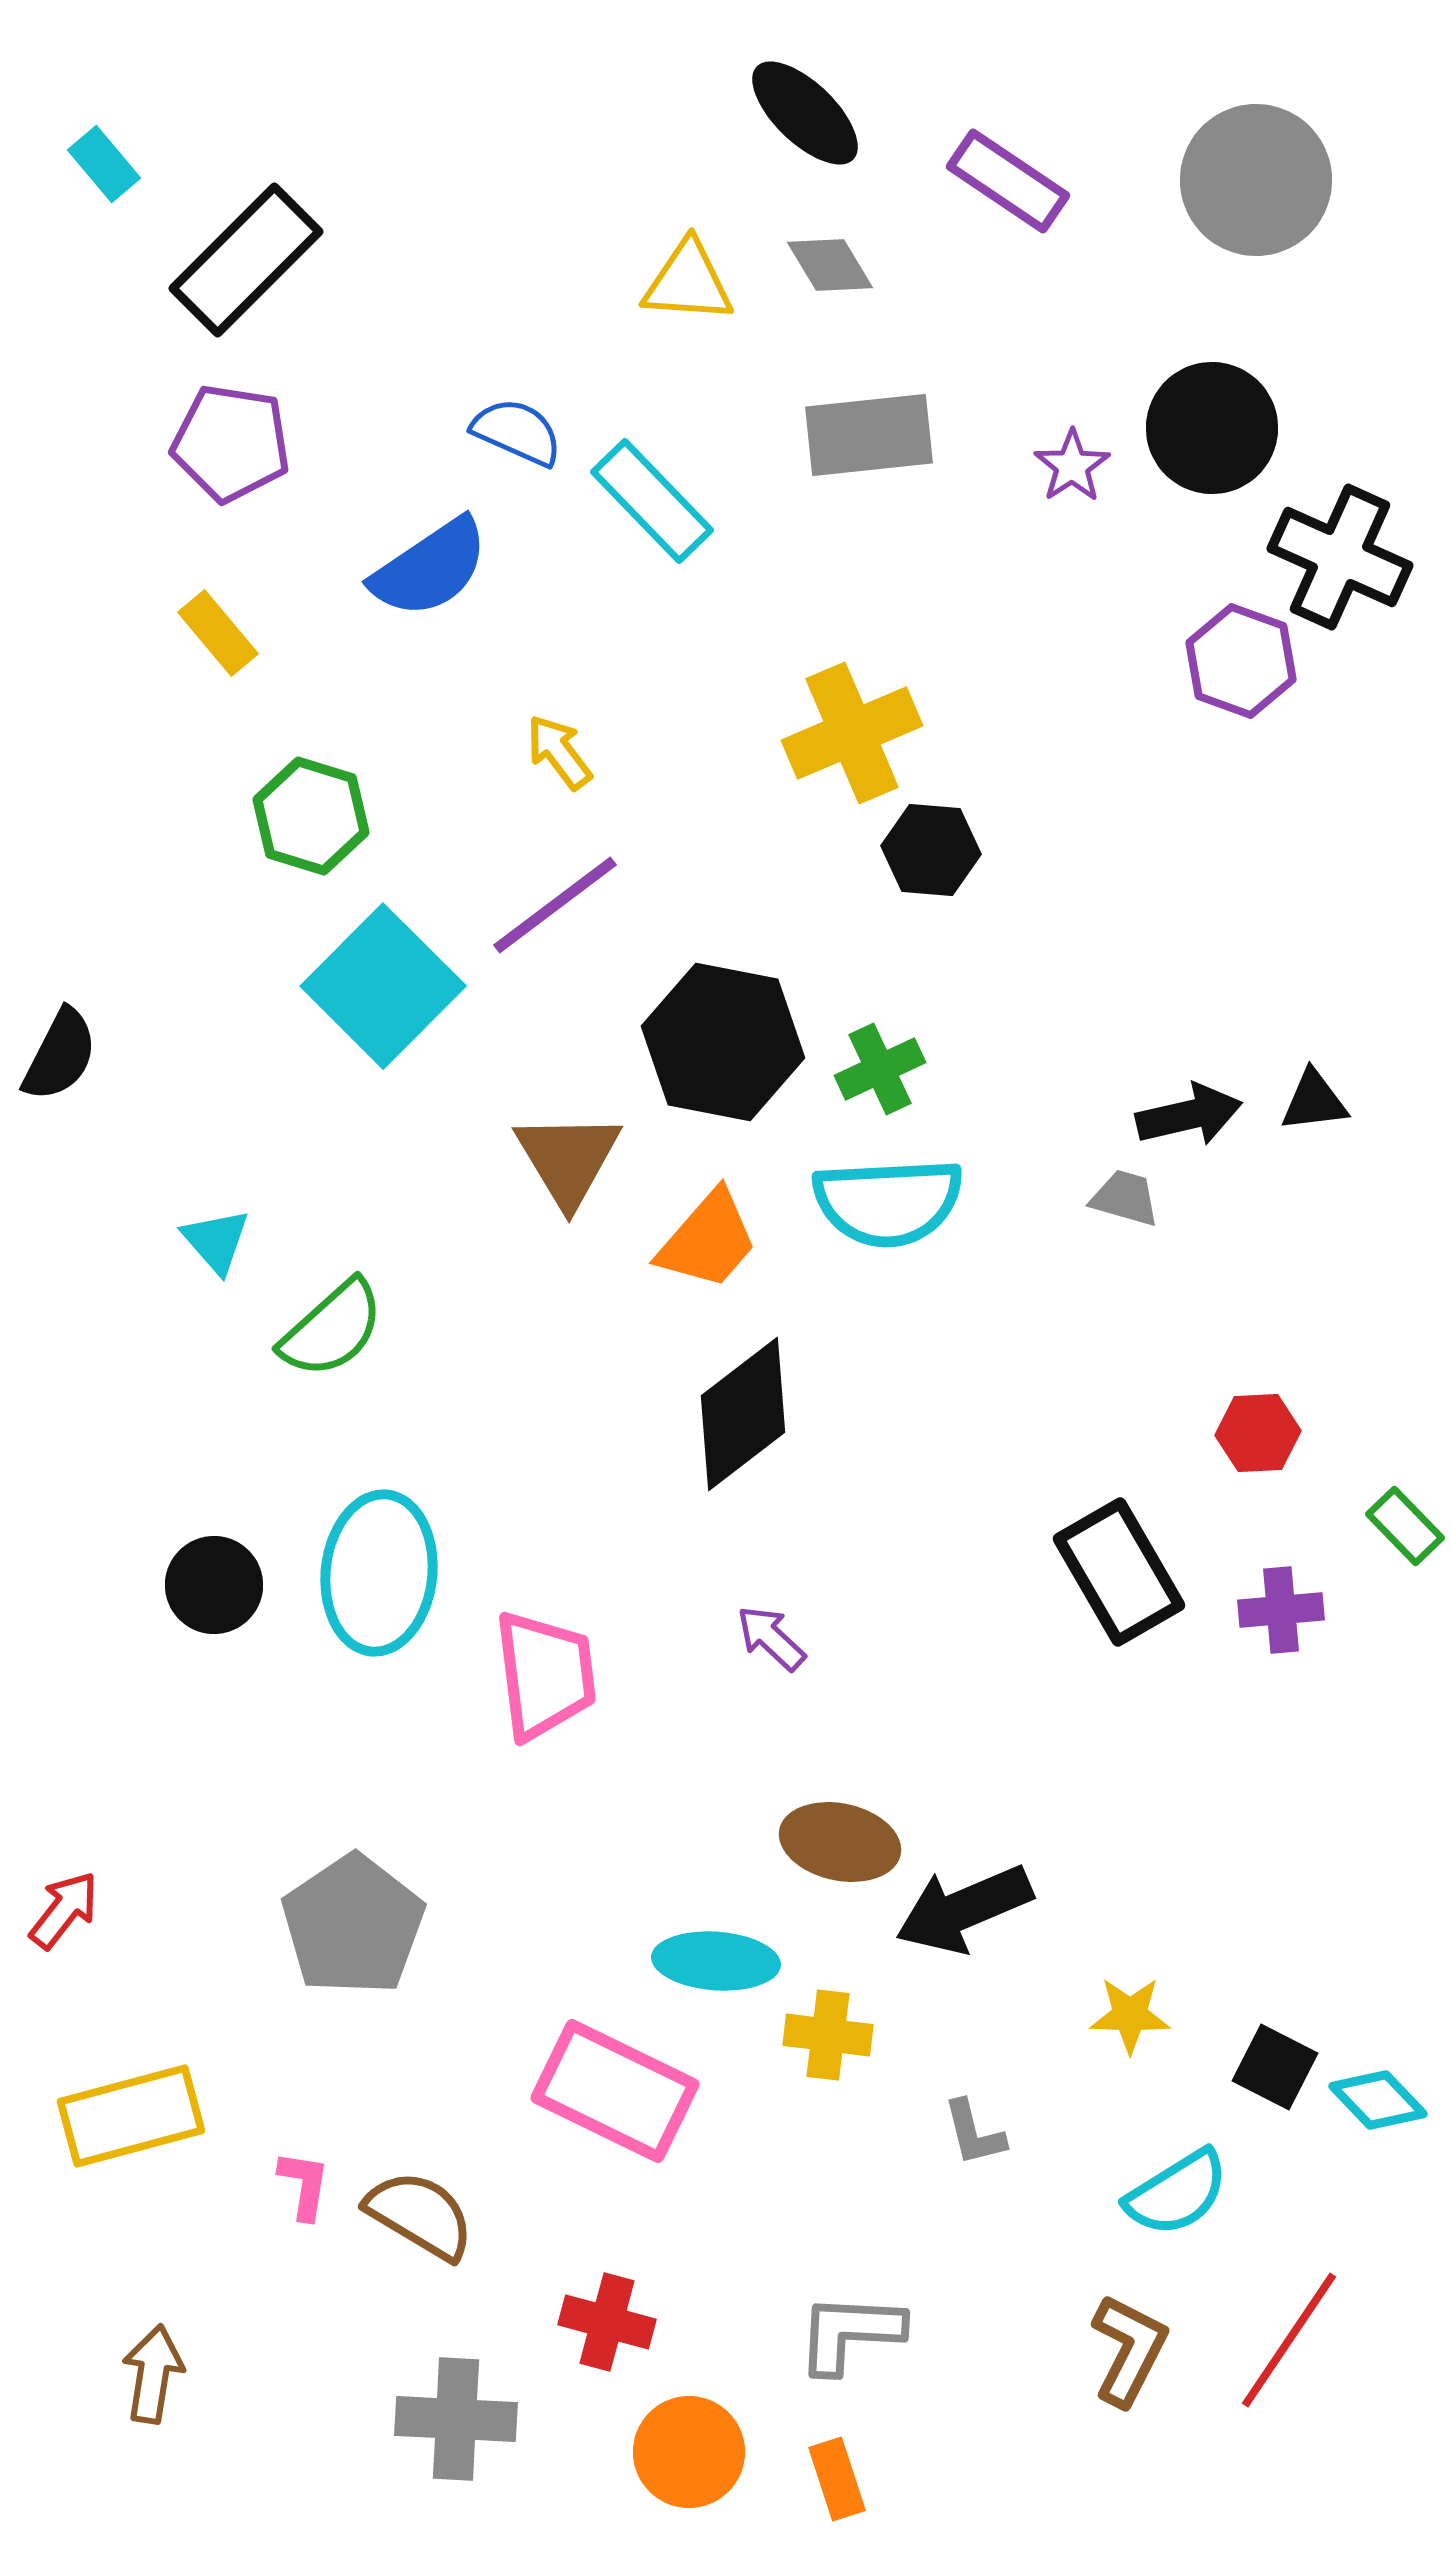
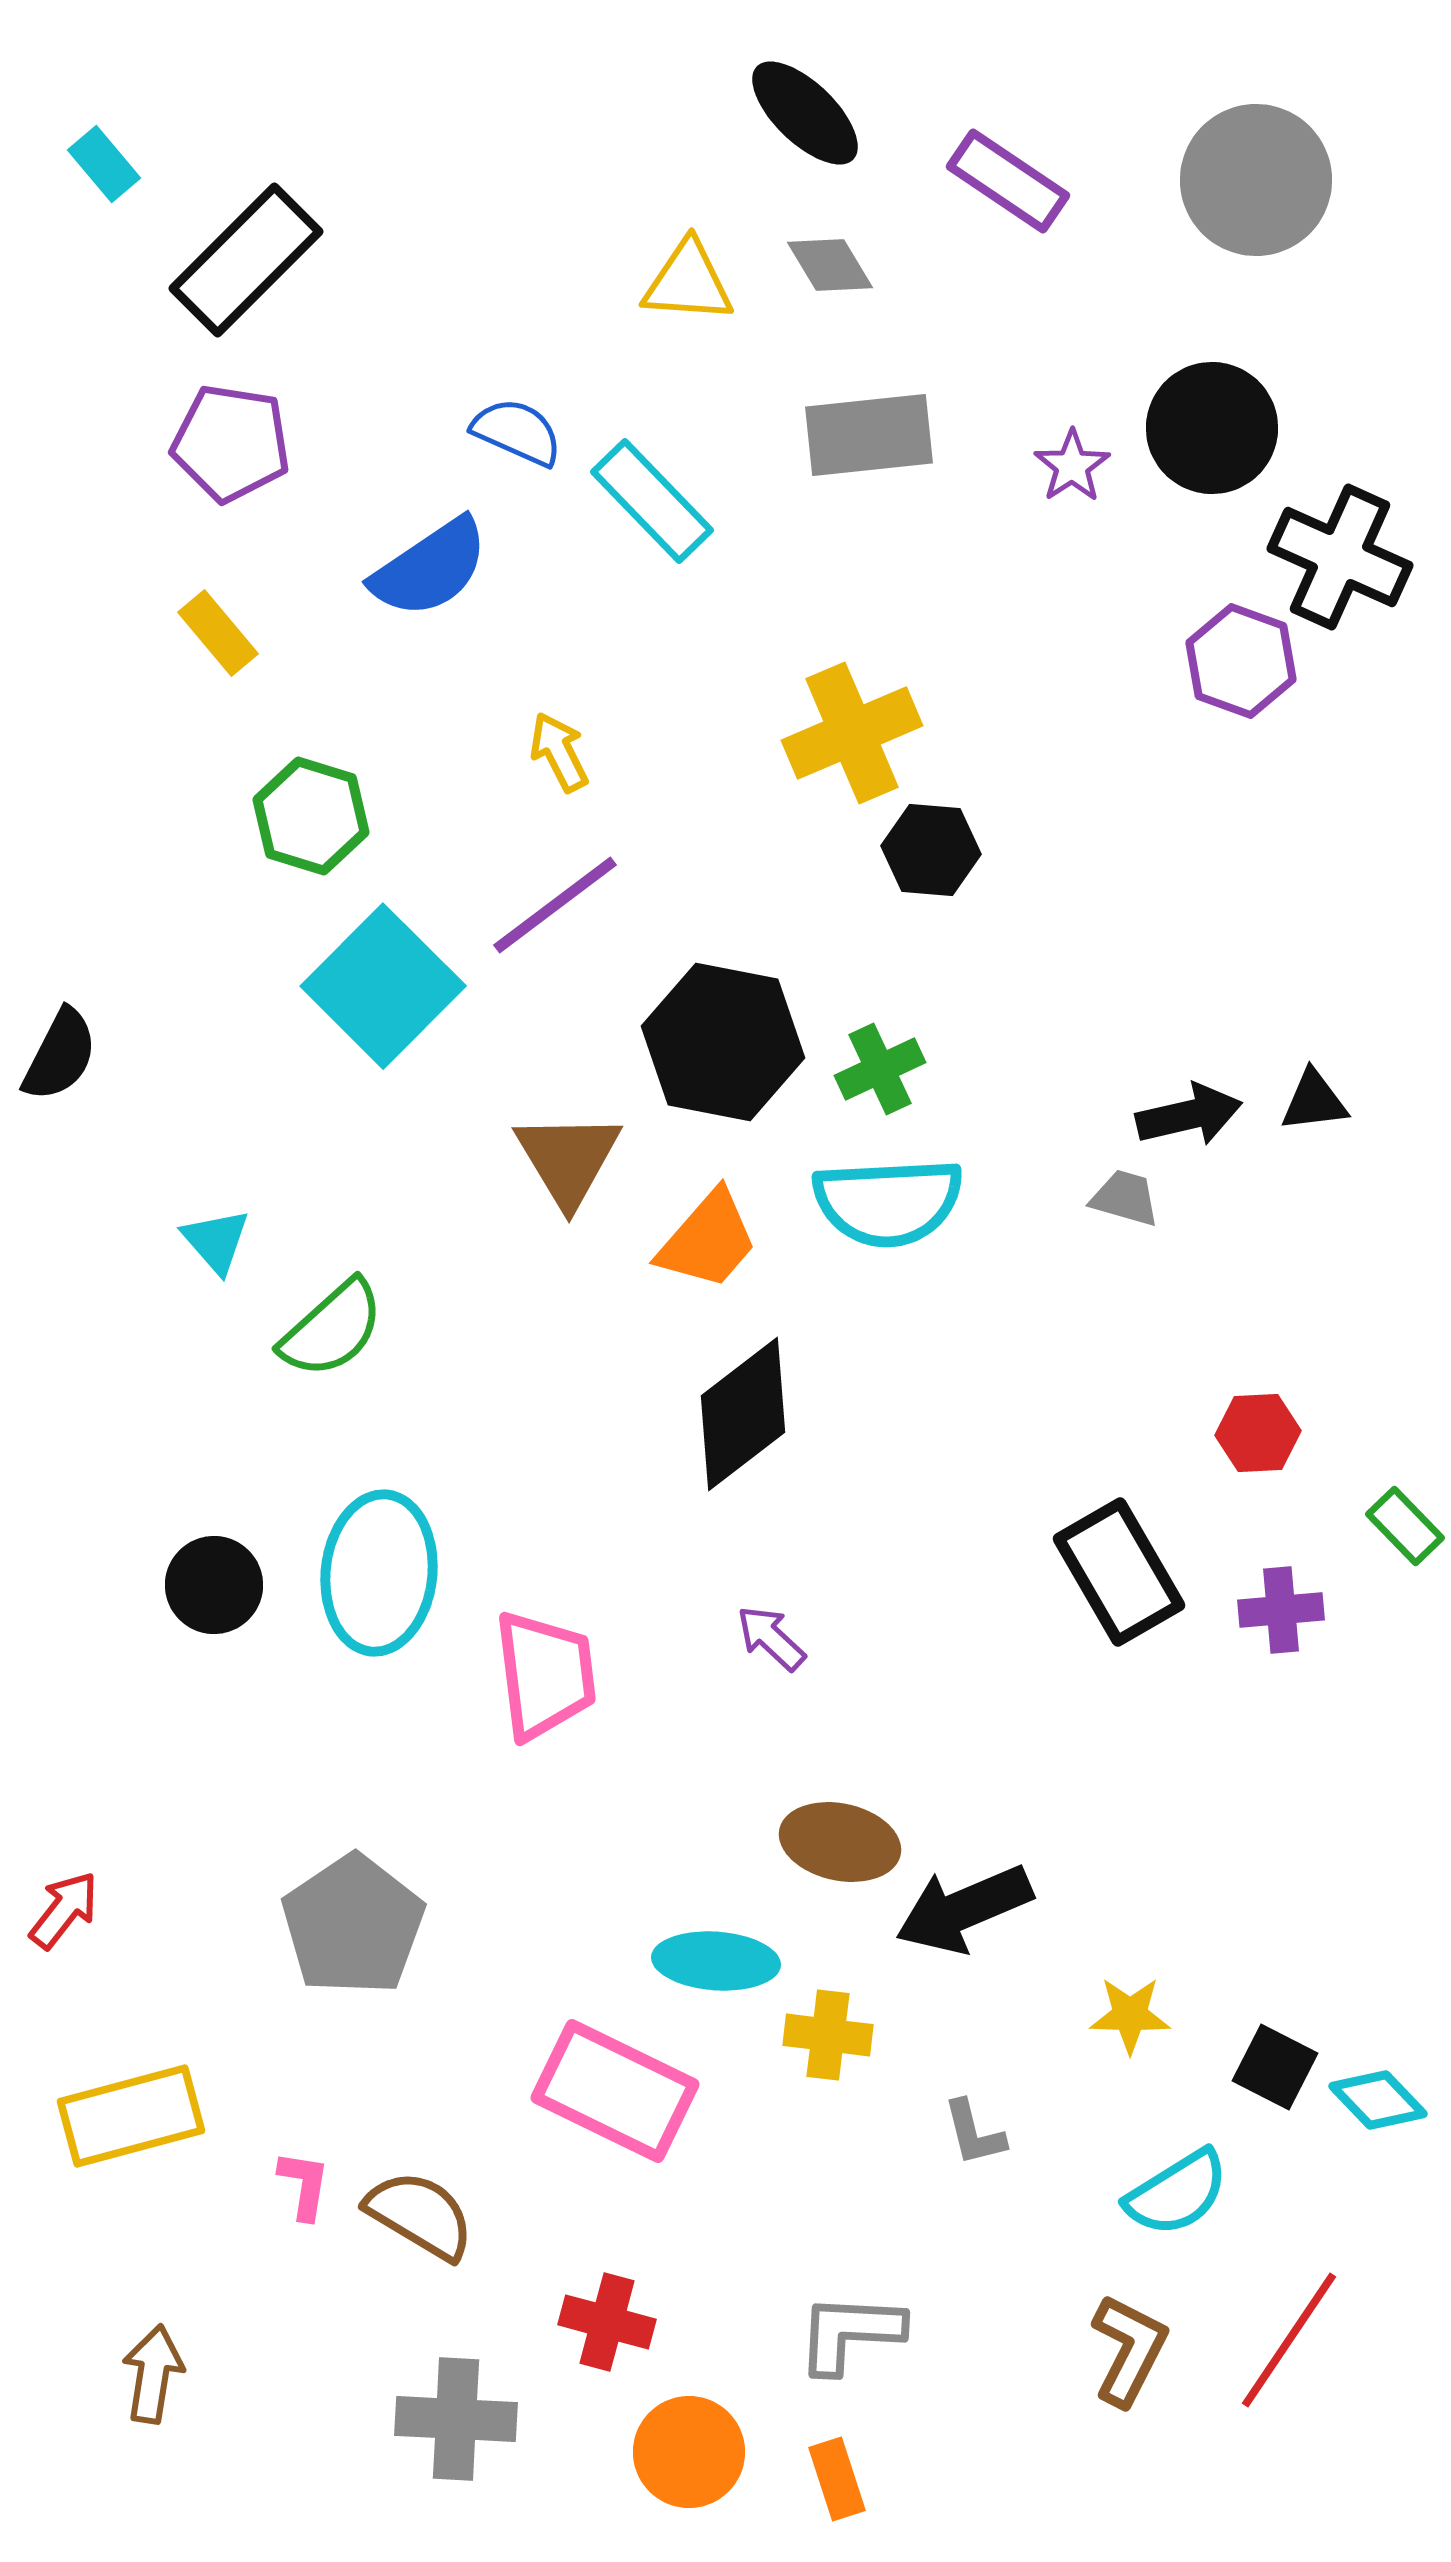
yellow arrow at (559, 752): rotated 10 degrees clockwise
